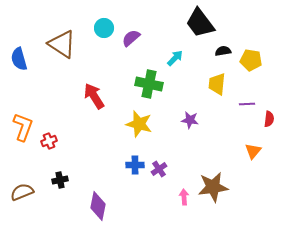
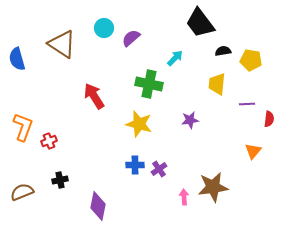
blue semicircle: moved 2 px left
purple star: rotated 18 degrees counterclockwise
